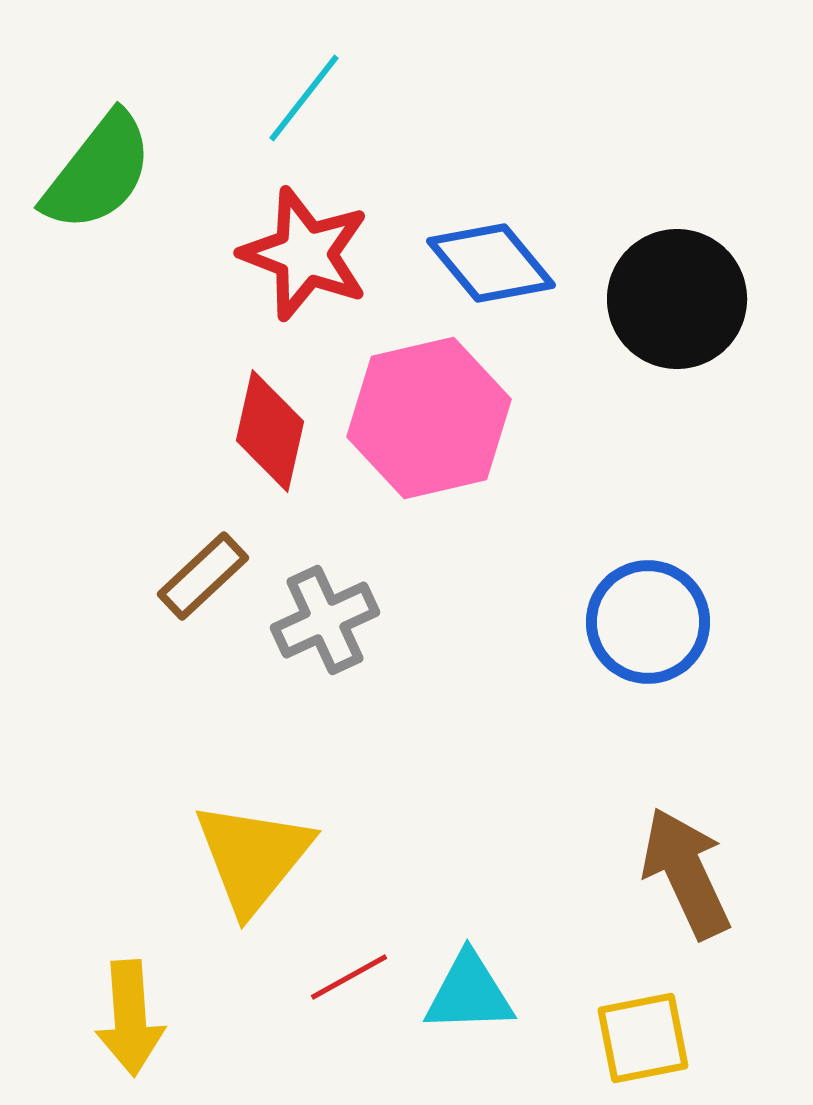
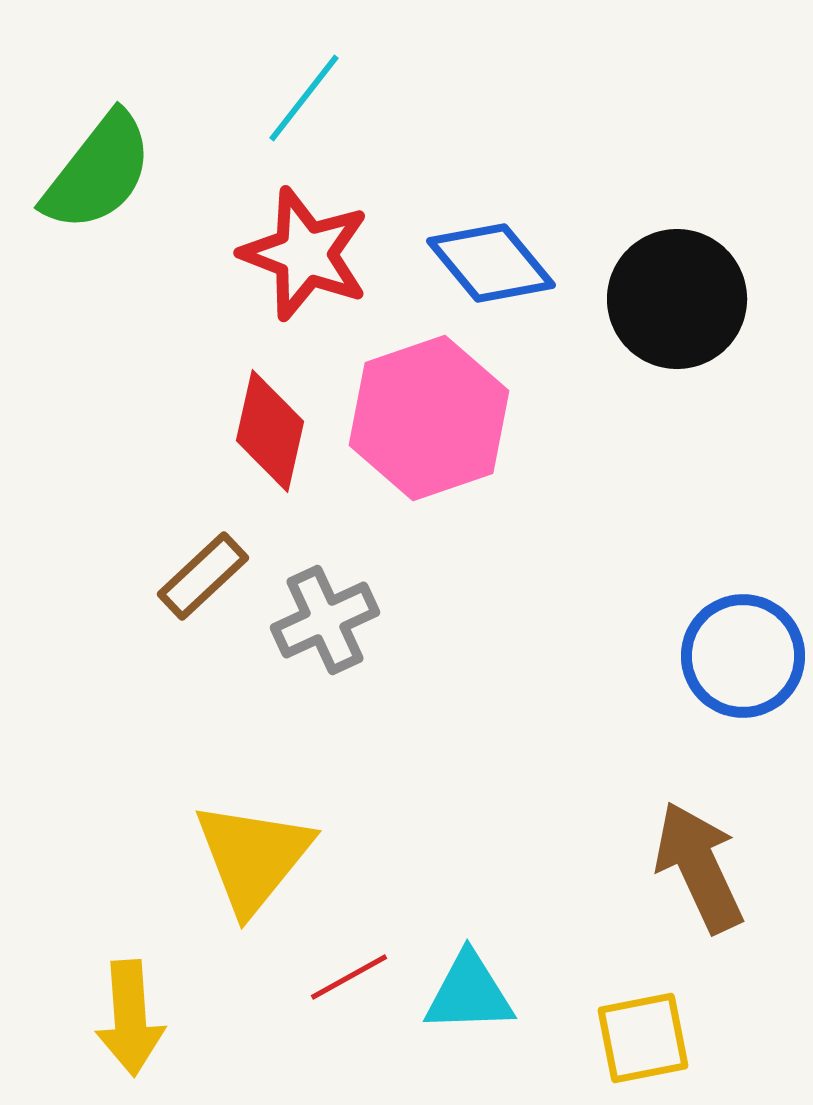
pink hexagon: rotated 6 degrees counterclockwise
blue circle: moved 95 px right, 34 px down
brown arrow: moved 13 px right, 6 px up
